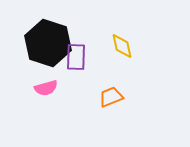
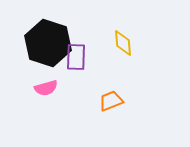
yellow diamond: moved 1 px right, 3 px up; rotated 8 degrees clockwise
orange trapezoid: moved 4 px down
